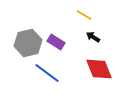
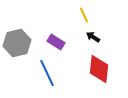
yellow line: rotated 35 degrees clockwise
gray hexagon: moved 11 px left
red diamond: rotated 28 degrees clockwise
blue line: rotated 28 degrees clockwise
